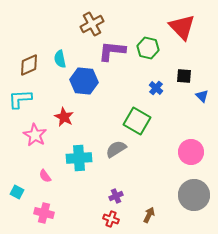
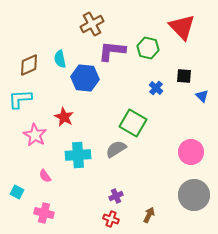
blue hexagon: moved 1 px right, 3 px up
green square: moved 4 px left, 2 px down
cyan cross: moved 1 px left, 3 px up
